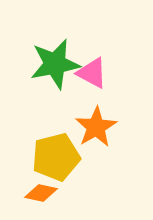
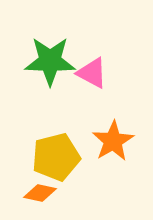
green star: moved 5 px left, 3 px up; rotated 12 degrees clockwise
orange star: moved 17 px right, 14 px down
orange diamond: moved 1 px left
